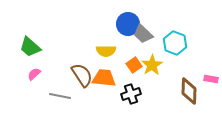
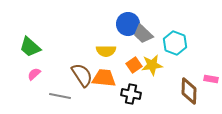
yellow star: rotated 25 degrees clockwise
black cross: rotated 30 degrees clockwise
